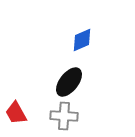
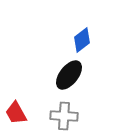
blue diamond: rotated 15 degrees counterclockwise
black ellipse: moved 7 px up
